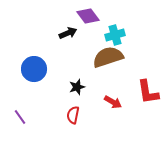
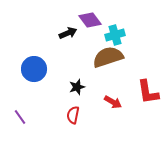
purple diamond: moved 2 px right, 4 px down
